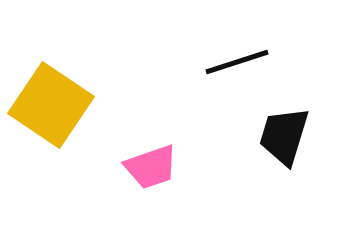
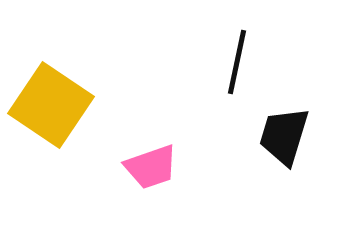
black line: rotated 60 degrees counterclockwise
